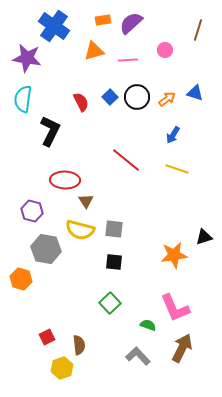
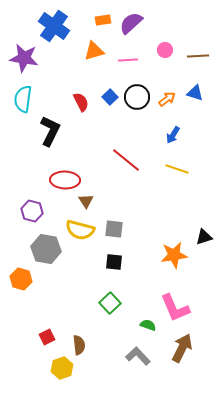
brown line: moved 26 px down; rotated 70 degrees clockwise
purple star: moved 3 px left
